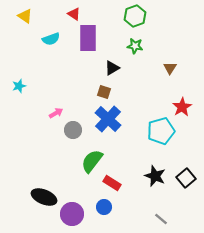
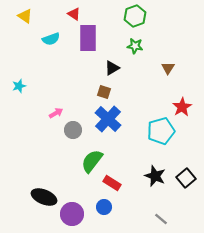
brown triangle: moved 2 px left
